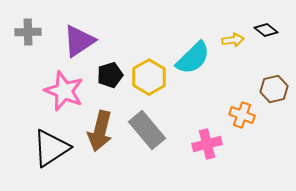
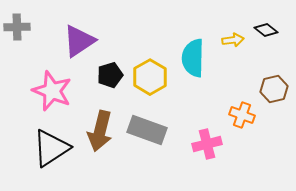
gray cross: moved 11 px left, 5 px up
cyan semicircle: rotated 135 degrees clockwise
yellow hexagon: moved 1 px right
pink star: moved 12 px left
gray rectangle: rotated 30 degrees counterclockwise
